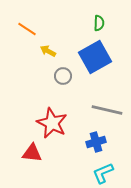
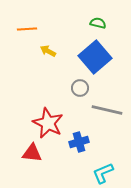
green semicircle: moved 1 px left; rotated 77 degrees counterclockwise
orange line: rotated 36 degrees counterclockwise
blue square: rotated 12 degrees counterclockwise
gray circle: moved 17 px right, 12 px down
red star: moved 4 px left
blue cross: moved 17 px left
